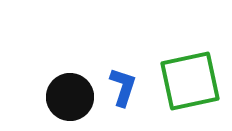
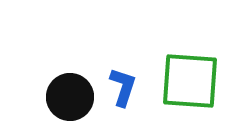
green square: rotated 16 degrees clockwise
